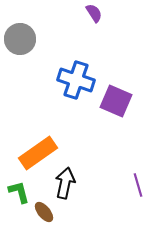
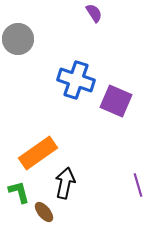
gray circle: moved 2 px left
